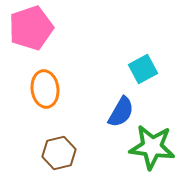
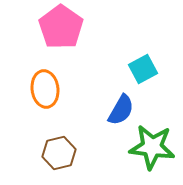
pink pentagon: moved 30 px right, 1 px up; rotated 18 degrees counterclockwise
blue semicircle: moved 2 px up
